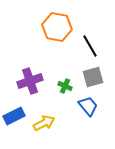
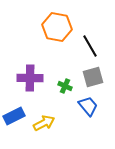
purple cross: moved 3 px up; rotated 20 degrees clockwise
